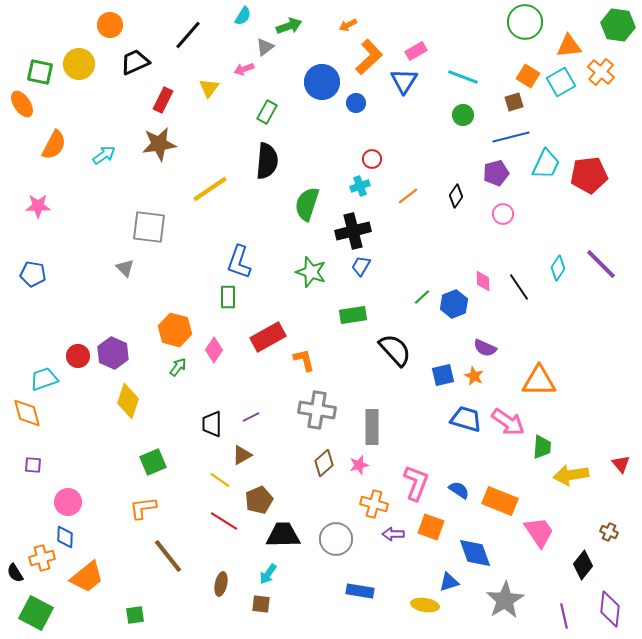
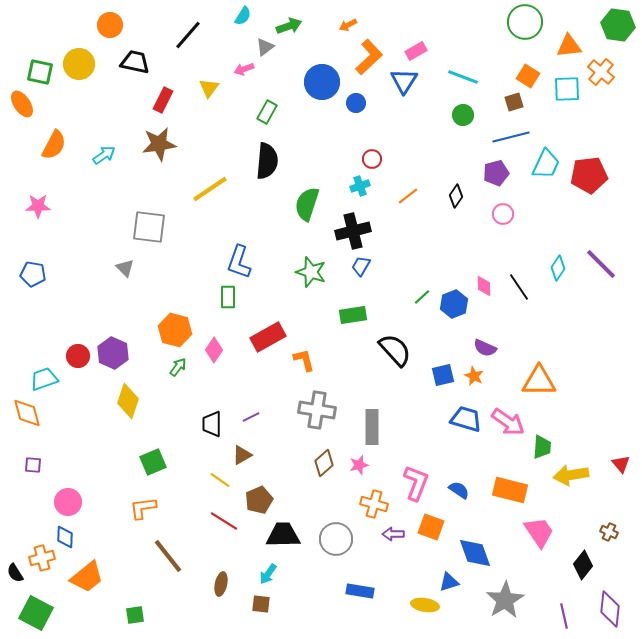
black trapezoid at (135, 62): rotated 36 degrees clockwise
cyan square at (561, 82): moved 6 px right, 7 px down; rotated 28 degrees clockwise
pink diamond at (483, 281): moved 1 px right, 5 px down
orange rectangle at (500, 501): moved 10 px right, 11 px up; rotated 8 degrees counterclockwise
